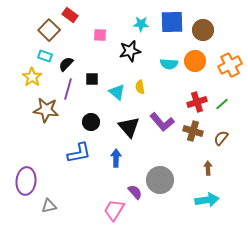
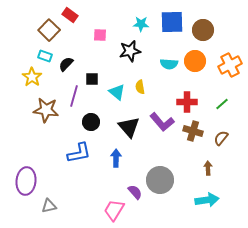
purple line: moved 6 px right, 7 px down
red cross: moved 10 px left; rotated 18 degrees clockwise
